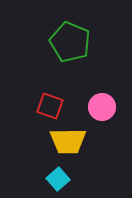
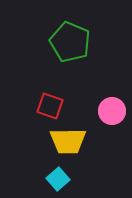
pink circle: moved 10 px right, 4 px down
